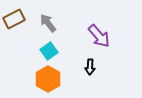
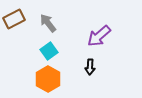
purple arrow: rotated 90 degrees clockwise
